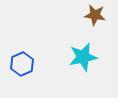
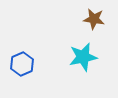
brown star: moved 1 px left, 4 px down
